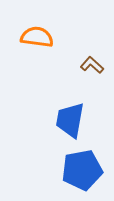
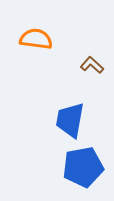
orange semicircle: moved 1 px left, 2 px down
blue pentagon: moved 1 px right, 3 px up
